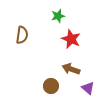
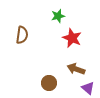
red star: moved 1 px right, 1 px up
brown arrow: moved 5 px right
brown circle: moved 2 px left, 3 px up
